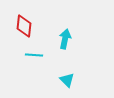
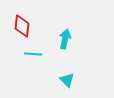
red diamond: moved 2 px left
cyan line: moved 1 px left, 1 px up
